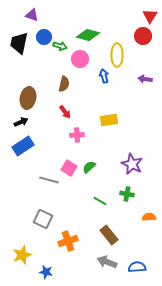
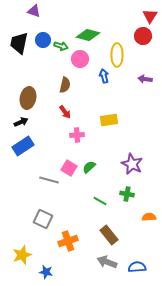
purple triangle: moved 2 px right, 4 px up
blue circle: moved 1 px left, 3 px down
green arrow: moved 1 px right
brown semicircle: moved 1 px right, 1 px down
